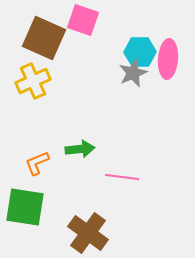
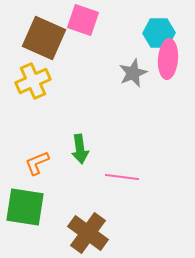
cyan hexagon: moved 19 px right, 19 px up
green arrow: rotated 88 degrees clockwise
